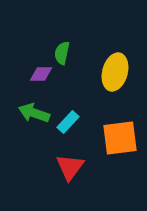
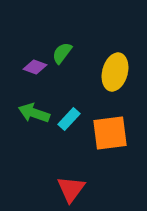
green semicircle: rotated 25 degrees clockwise
purple diamond: moved 6 px left, 7 px up; rotated 20 degrees clockwise
cyan rectangle: moved 1 px right, 3 px up
orange square: moved 10 px left, 5 px up
red triangle: moved 1 px right, 22 px down
